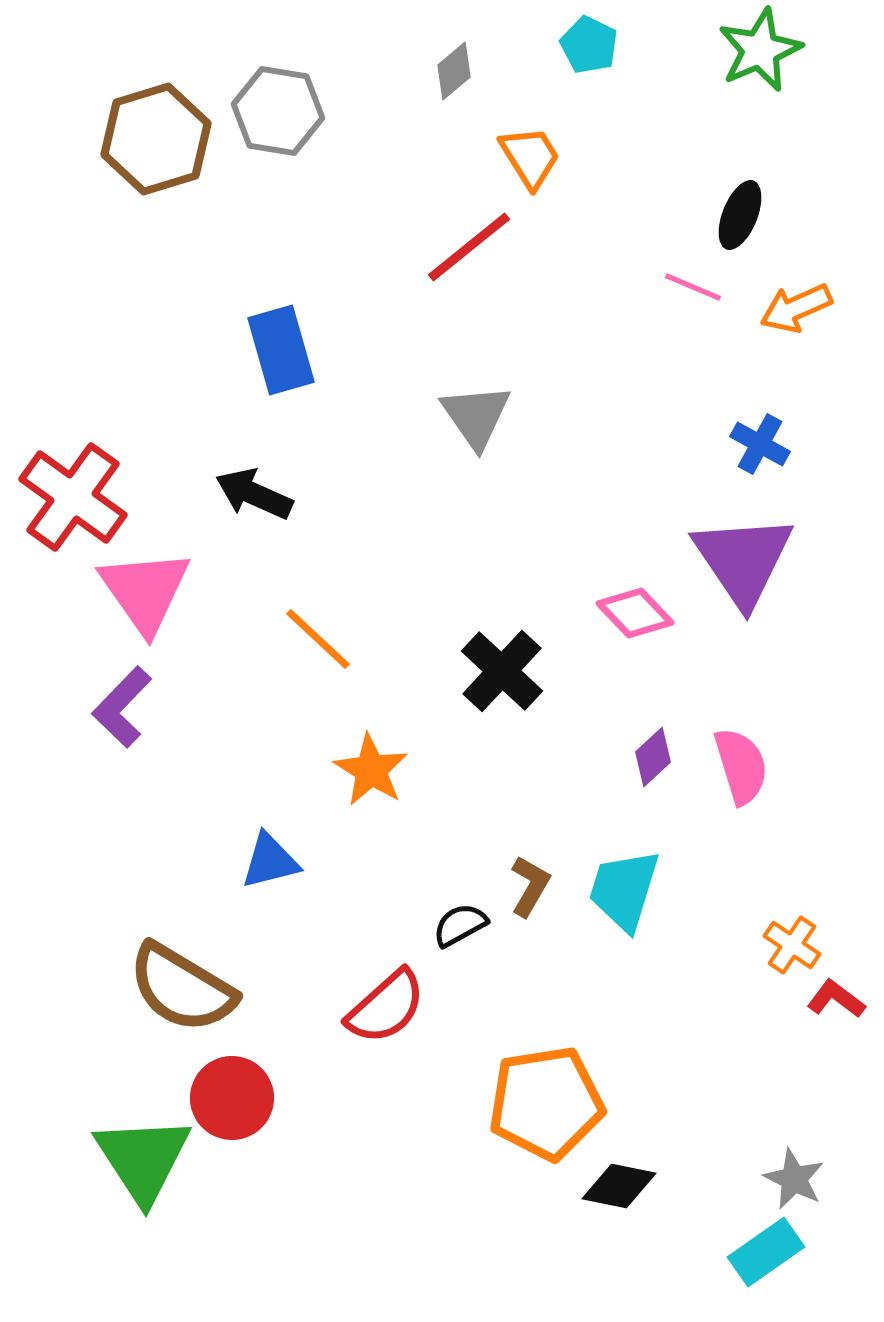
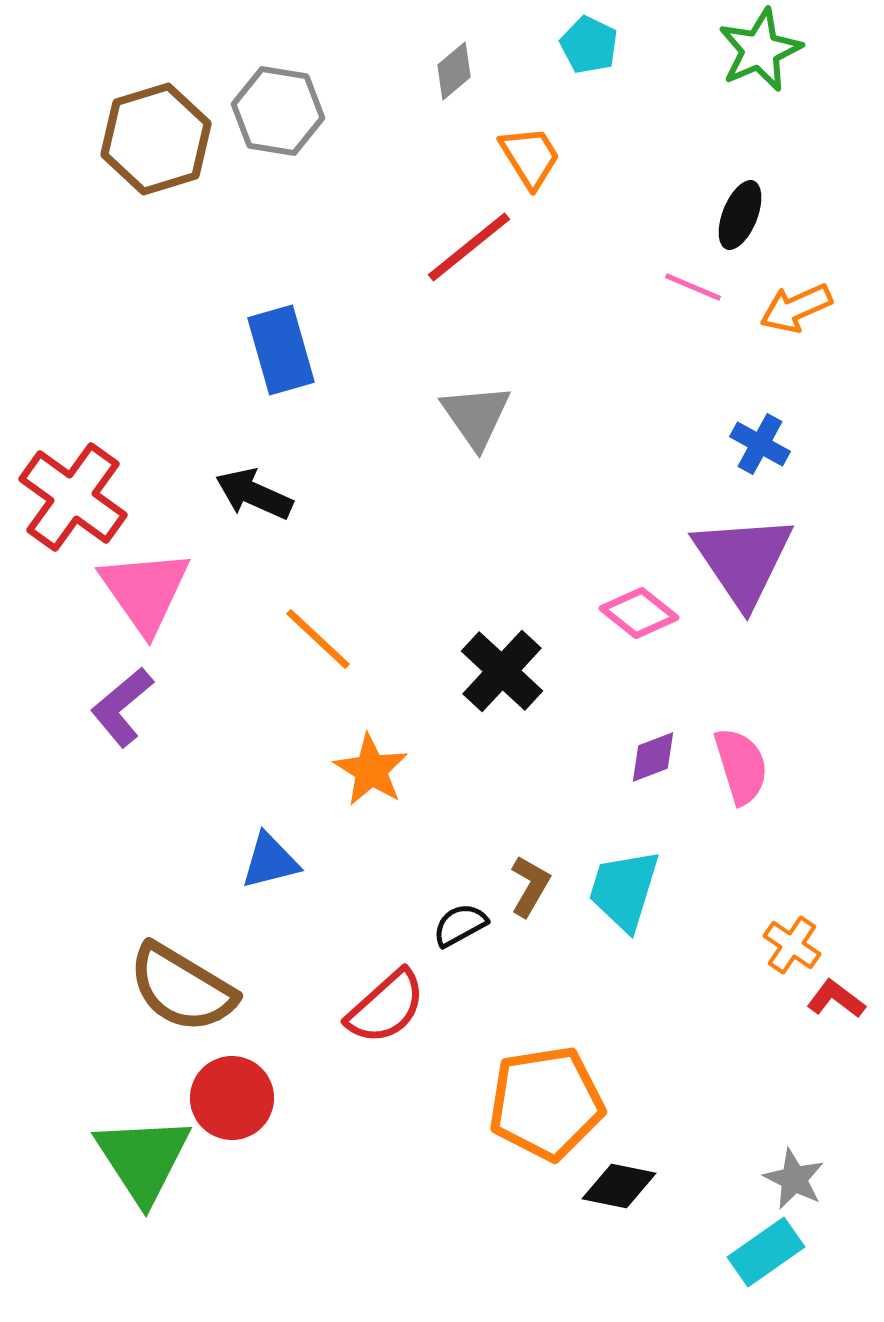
pink diamond: moved 4 px right; rotated 8 degrees counterclockwise
purple L-shape: rotated 6 degrees clockwise
purple diamond: rotated 22 degrees clockwise
